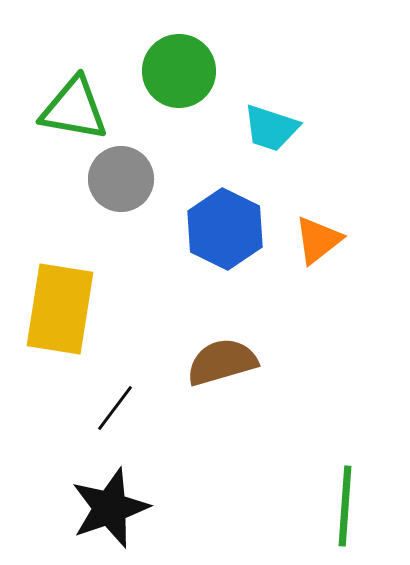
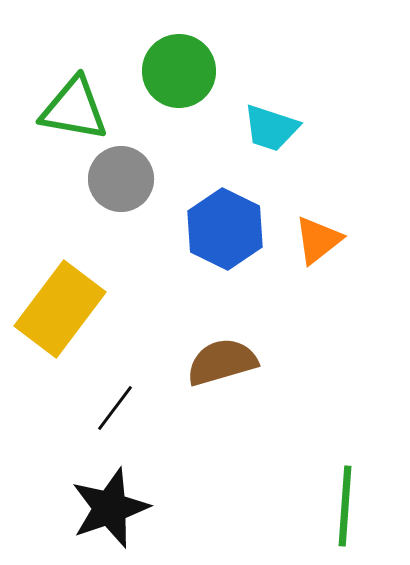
yellow rectangle: rotated 28 degrees clockwise
